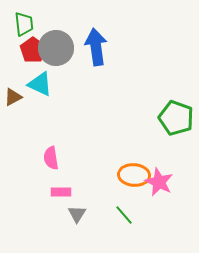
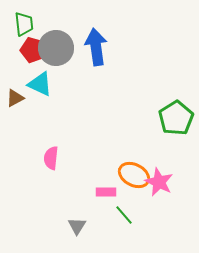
red pentagon: rotated 20 degrees counterclockwise
brown triangle: moved 2 px right, 1 px down
green pentagon: rotated 20 degrees clockwise
pink semicircle: rotated 15 degrees clockwise
orange ellipse: rotated 24 degrees clockwise
pink rectangle: moved 45 px right
gray triangle: moved 12 px down
